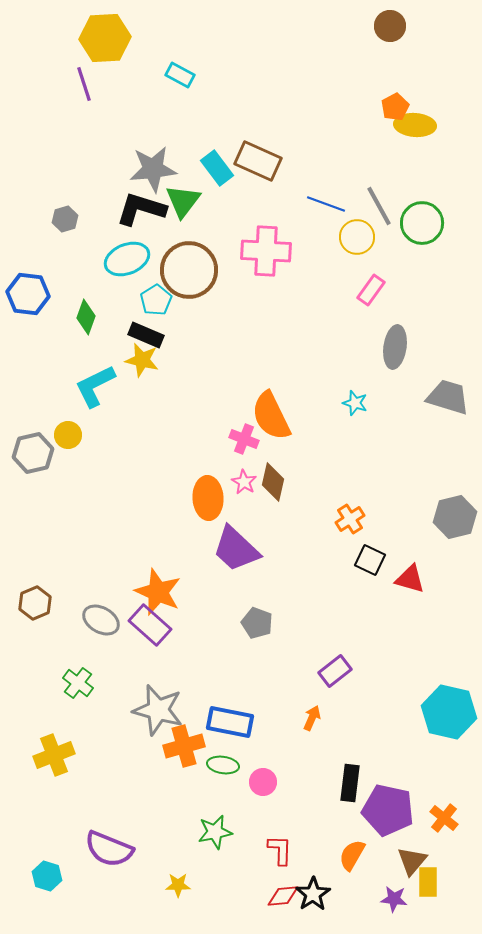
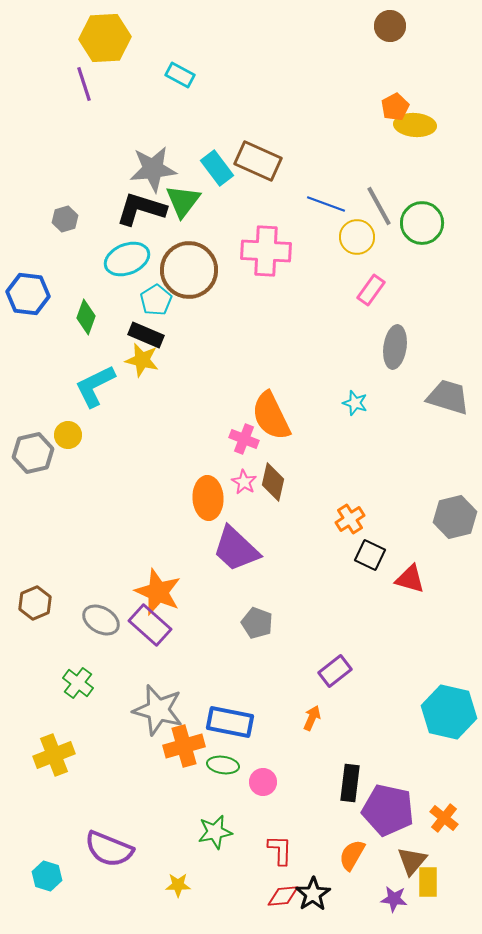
black square at (370, 560): moved 5 px up
